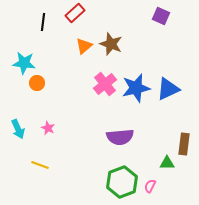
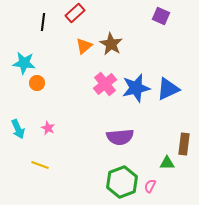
brown star: rotated 10 degrees clockwise
